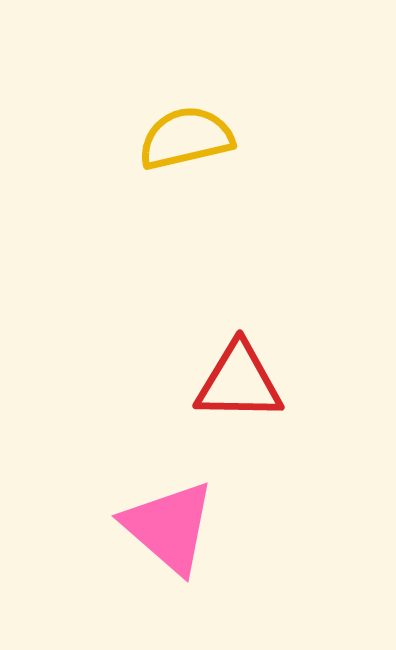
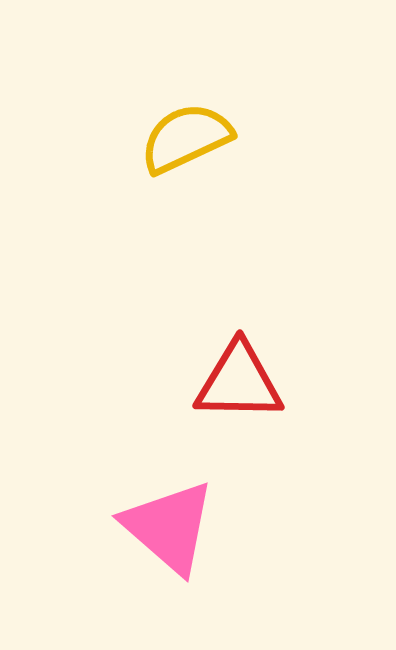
yellow semicircle: rotated 12 degrees counterclockwise
